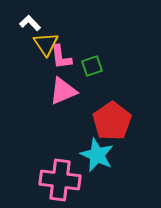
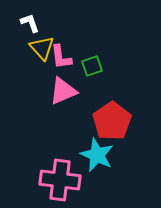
white L-shape: rotated 25 degrees clockwise
yellow triangle: moved 4 px left, 4 px down; rotated 8 degrees counterclockwise
